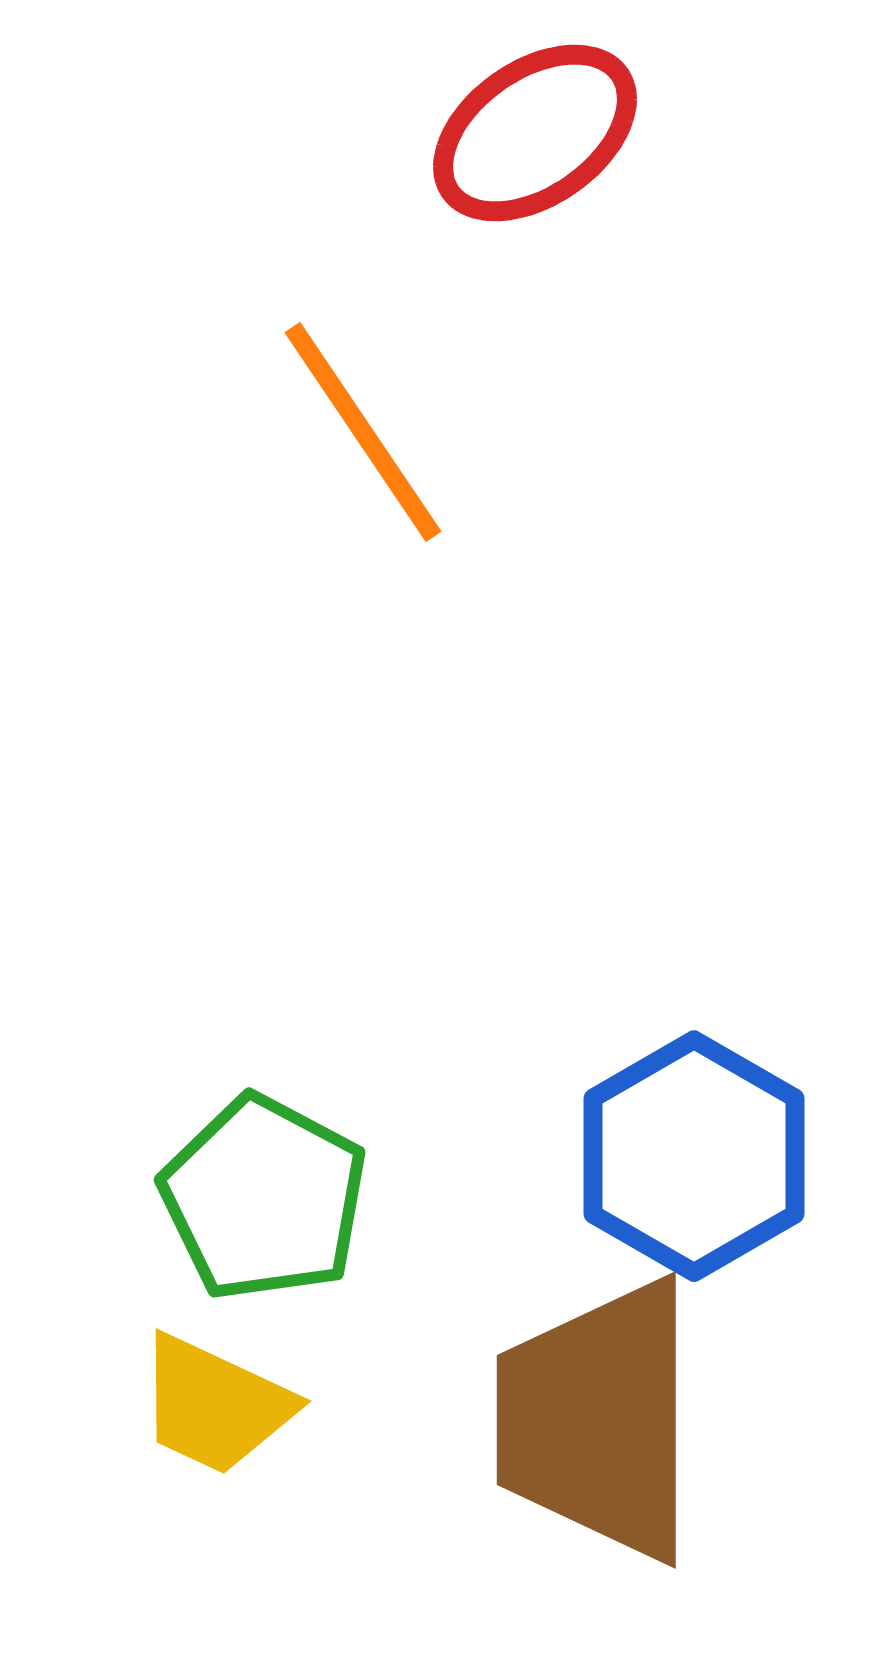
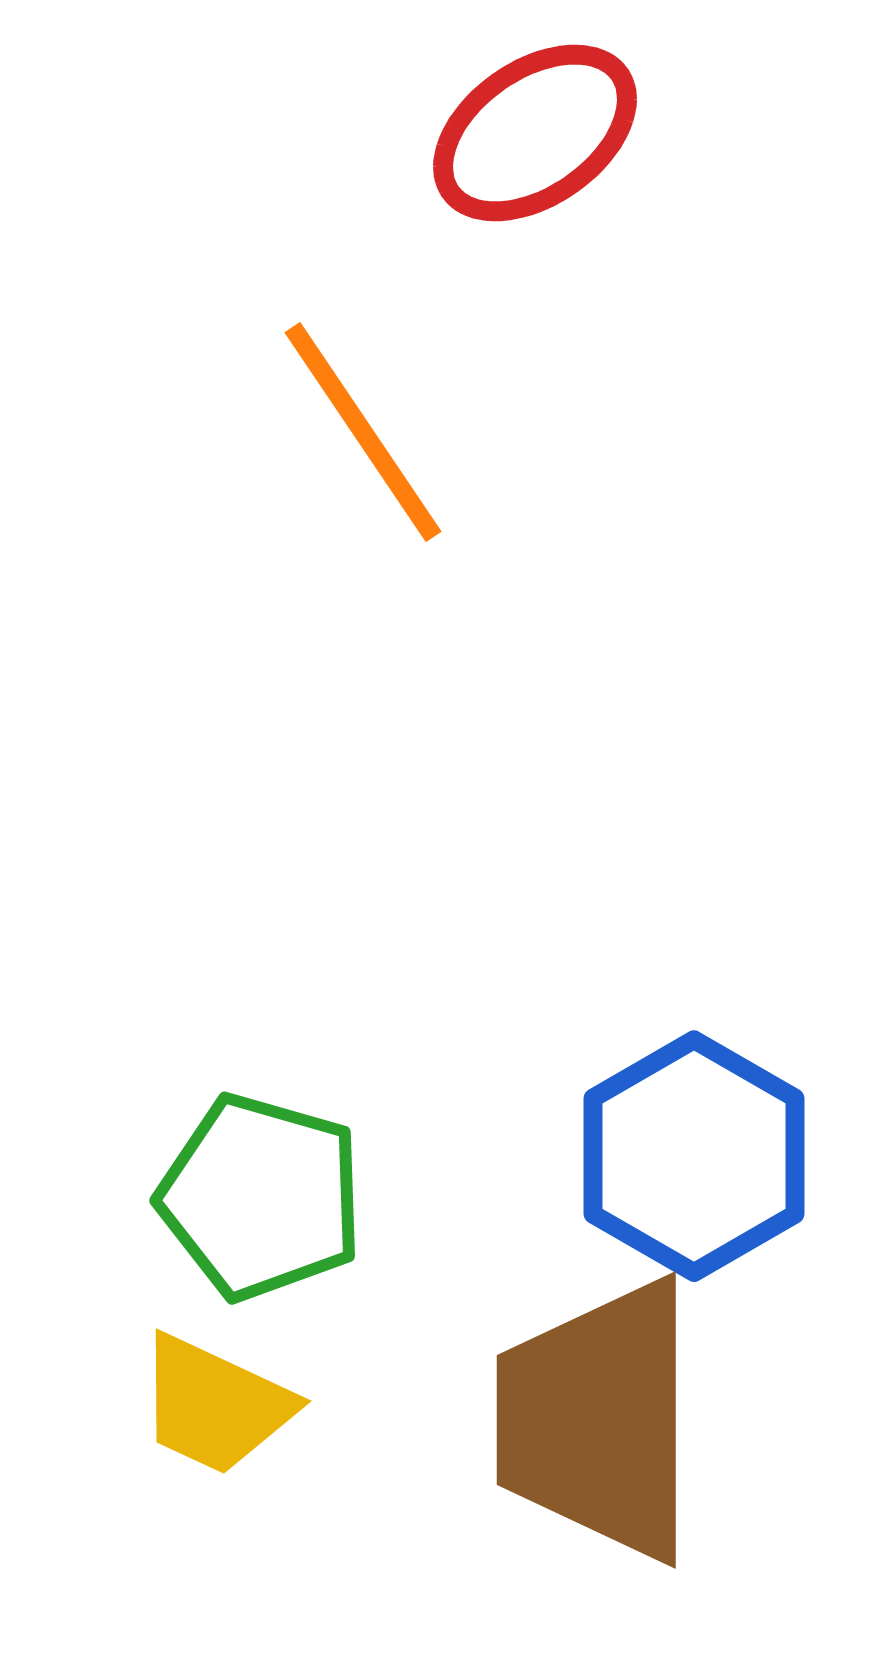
green pentagon: moved 3 px left, 1 px up; rotated 12 degrees counterclockwise
